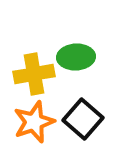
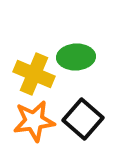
yellow cross: rotated 33 degrees clockwise
orange star: moved 1 px up; rotated 12 degrees clockwise
